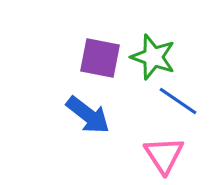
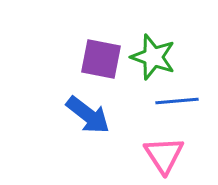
purple square: moved 1 px right, 1 px down
blue line: moved 1 px left; rotated 39 degrees counterclockwise
